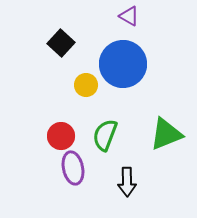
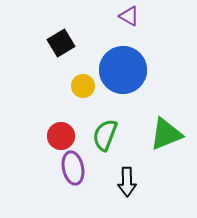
black square: rotated 16 degrees clockwise
blue circle: moved 6 px down
yellow circle: moved 3 px left, 1 px down
